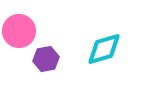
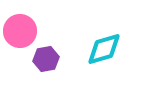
pink circle: moved 1 px right
